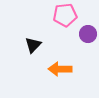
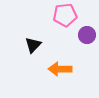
purple circle: moved 1 px left, 1 px down
